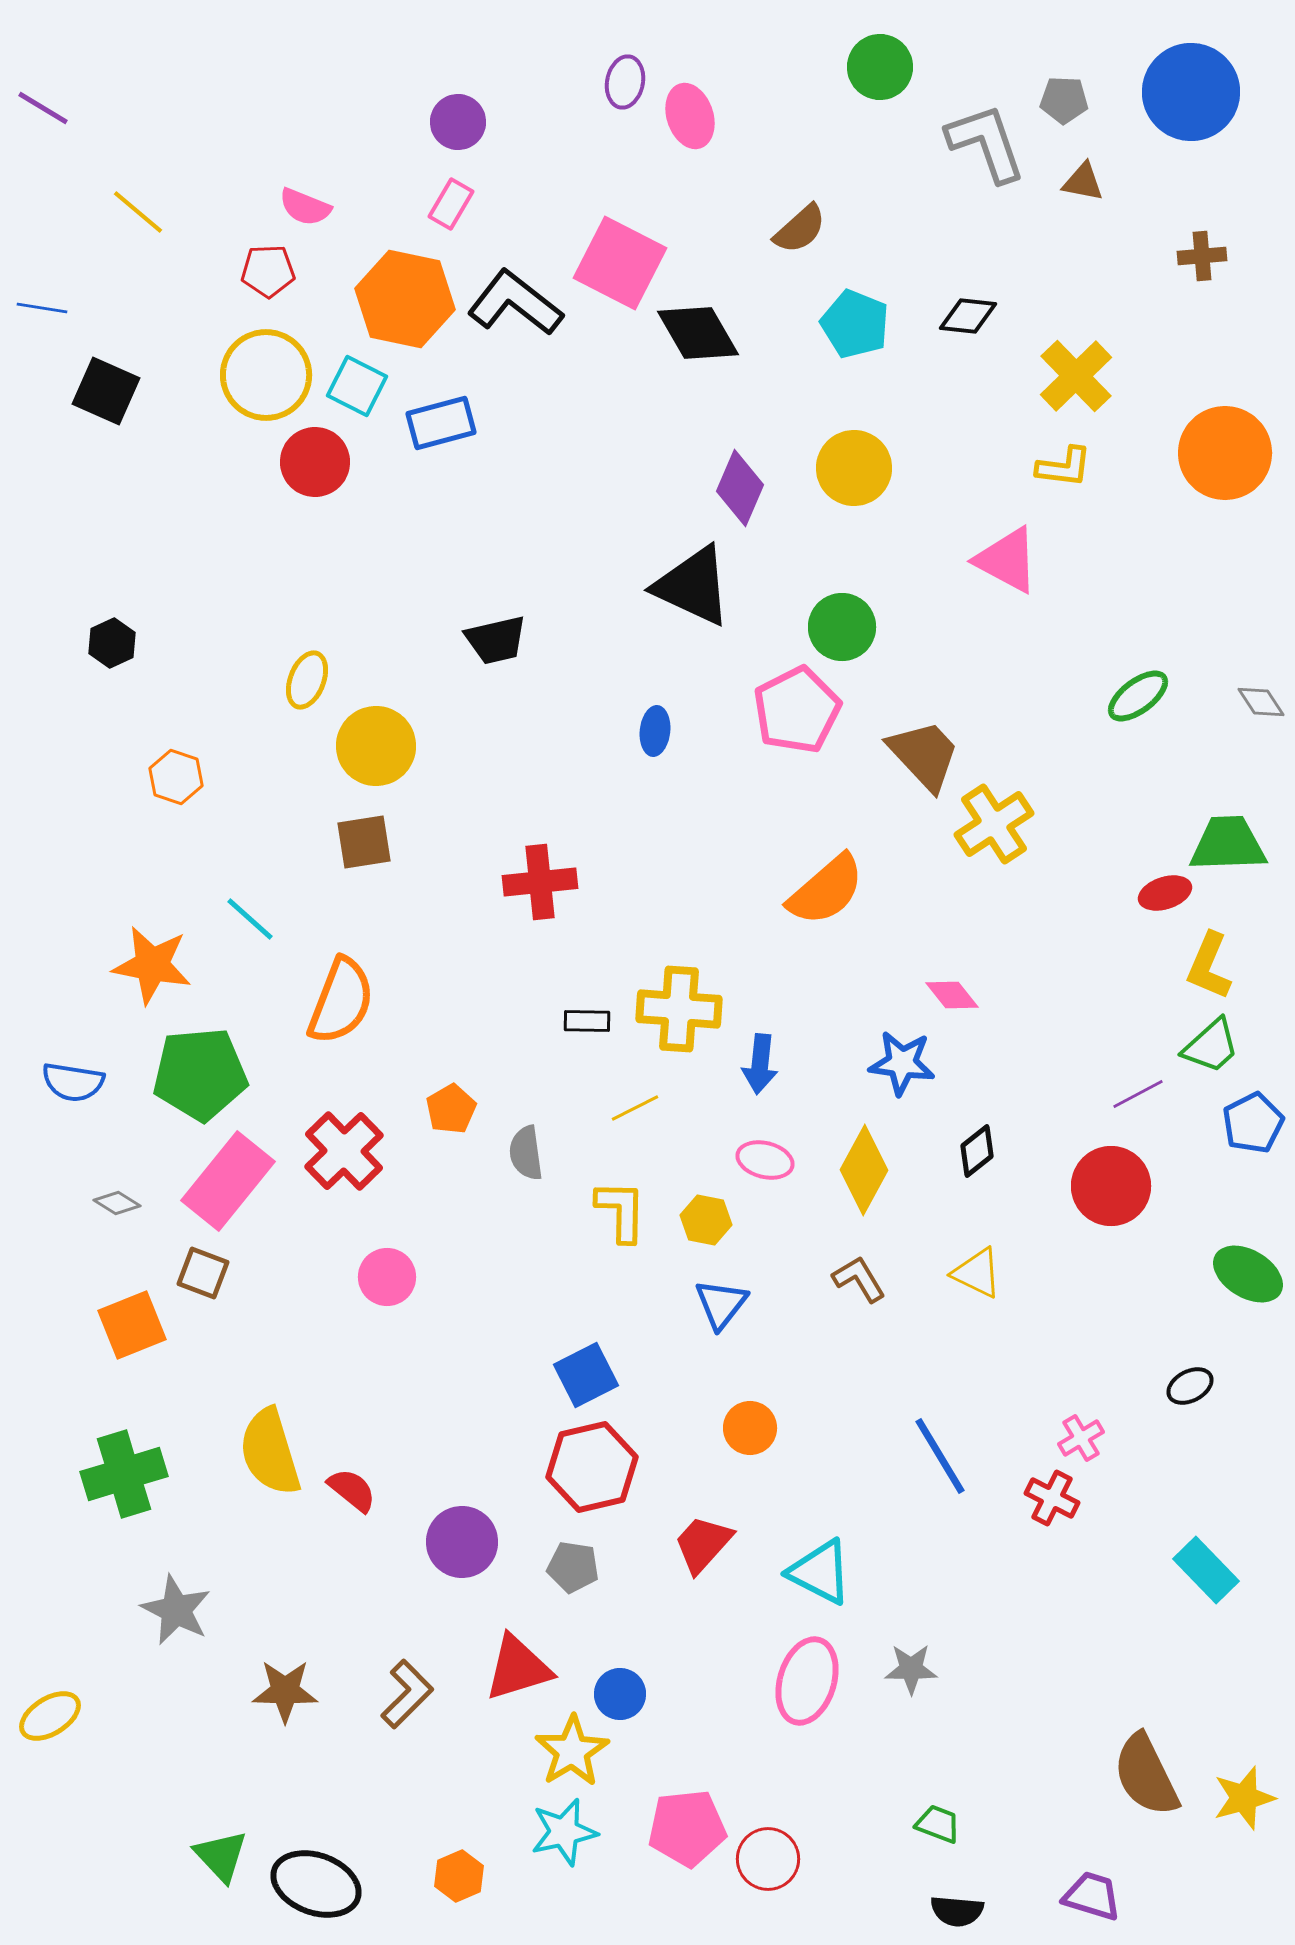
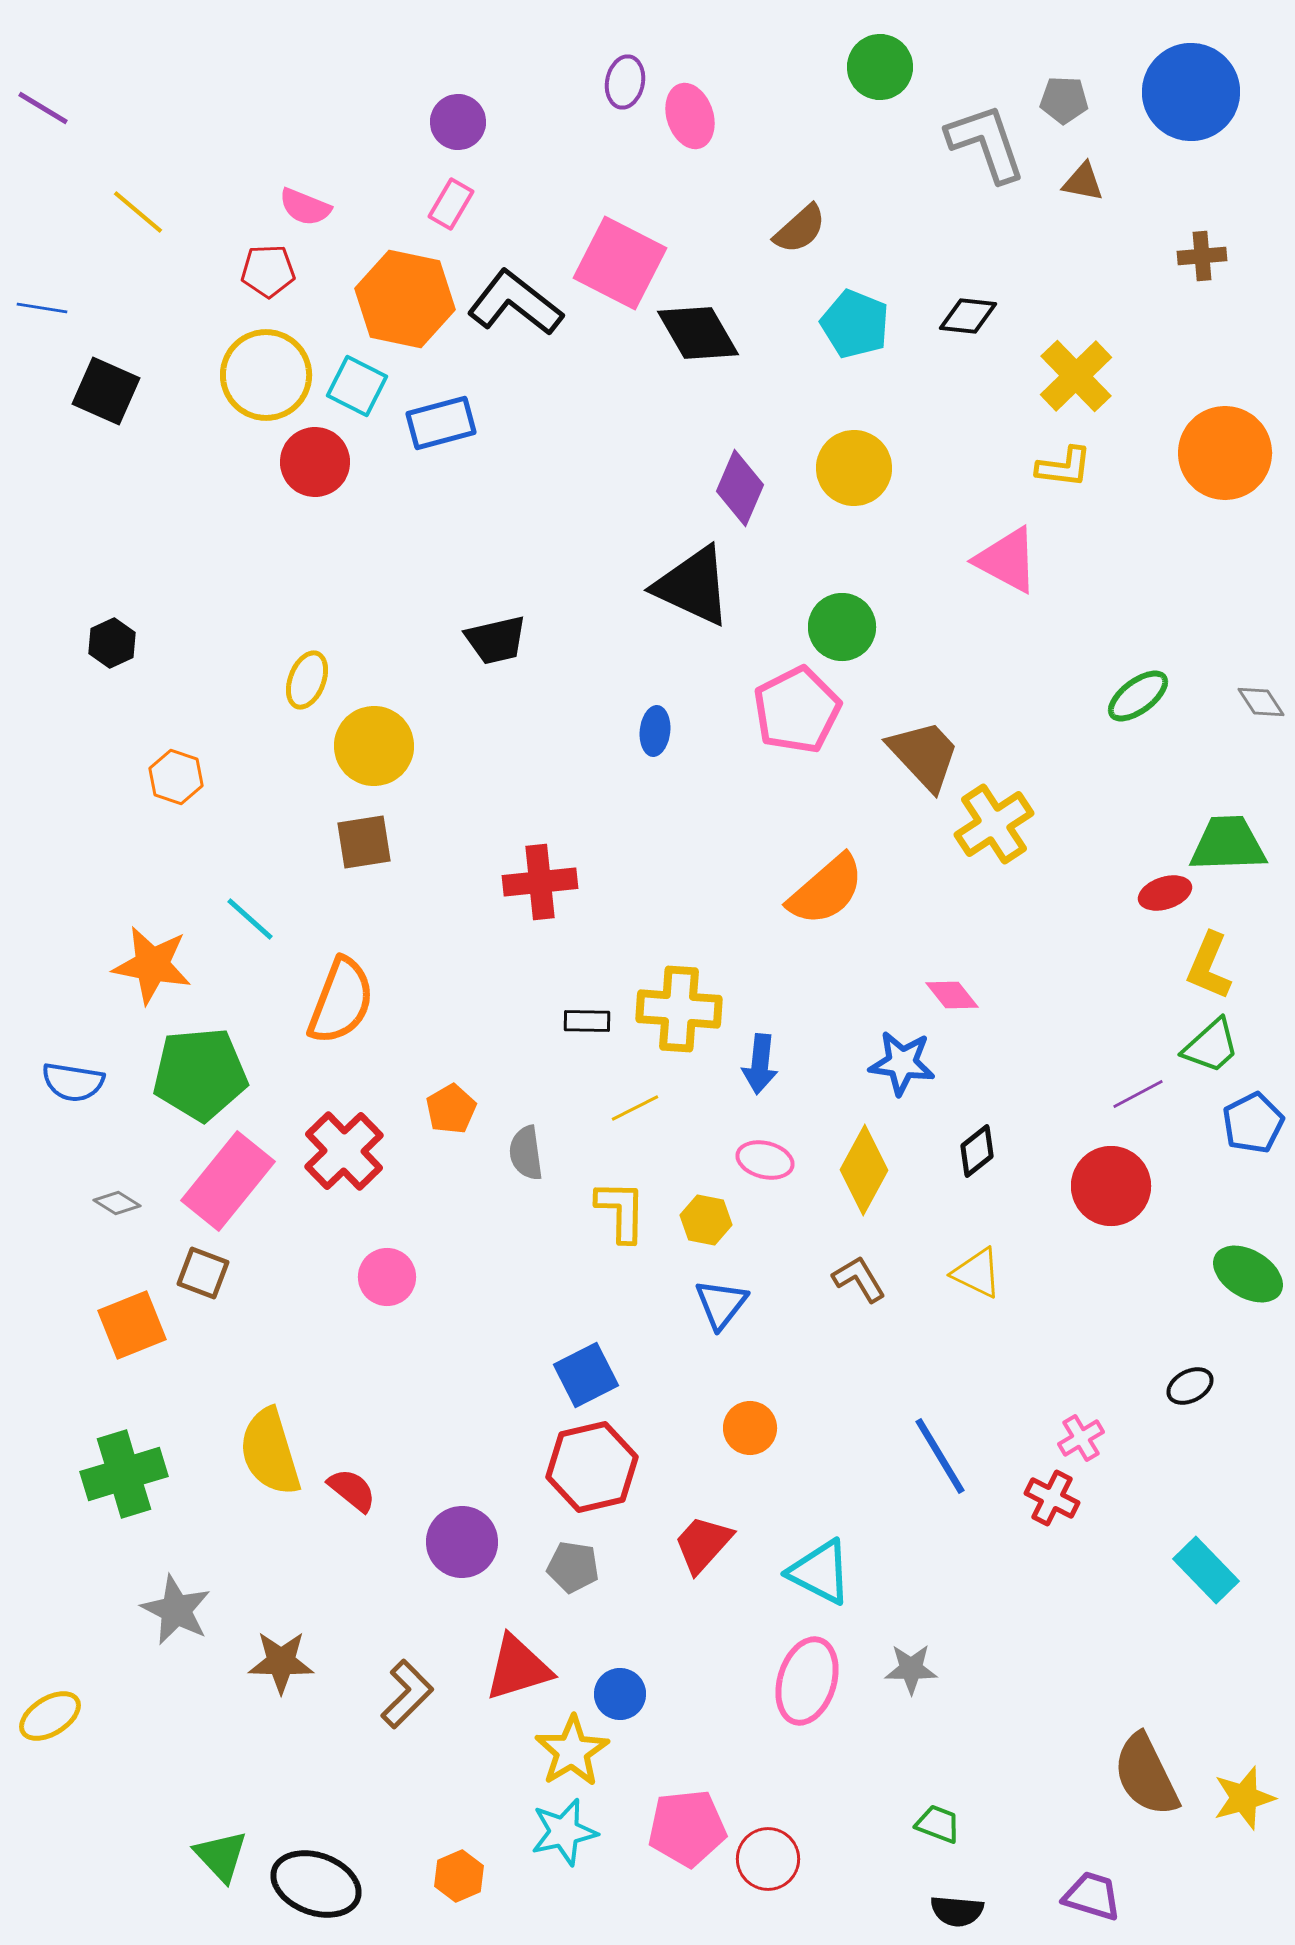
yellow circle at (376, 746): moved 2 px left
brown star at (285, 1691): moved 4 px left, 29 px up
